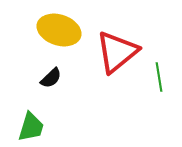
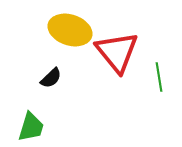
yellow ellipse: moved 11 px right
red triangle: rotated 30 degrees counterclockwise
